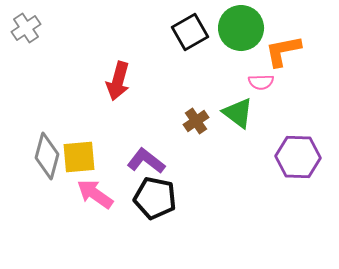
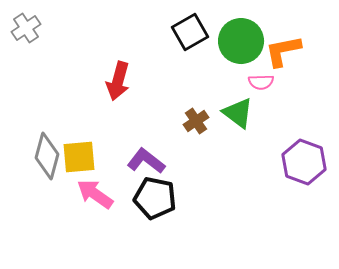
green circle: moved 13 px down
purple hexagon: moved 6 px right, 5 px down; rotated 18 degrees clockwise
